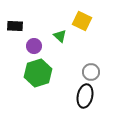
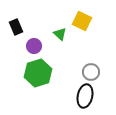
black rectangle: moved 1 px right, 1 px down; rotated 63 degrees clockwise
green triangle: moved 2 px up
